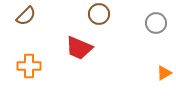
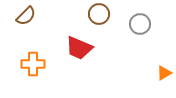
gray circle: moved 16 px left, 1 px down
orange cross: moved 4 px right, 2 px up
